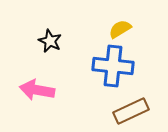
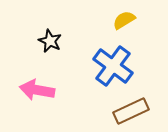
yellow semicircle: moved 4 px right, 9 px up
blue cross: rotated 30 degrees clockwise
